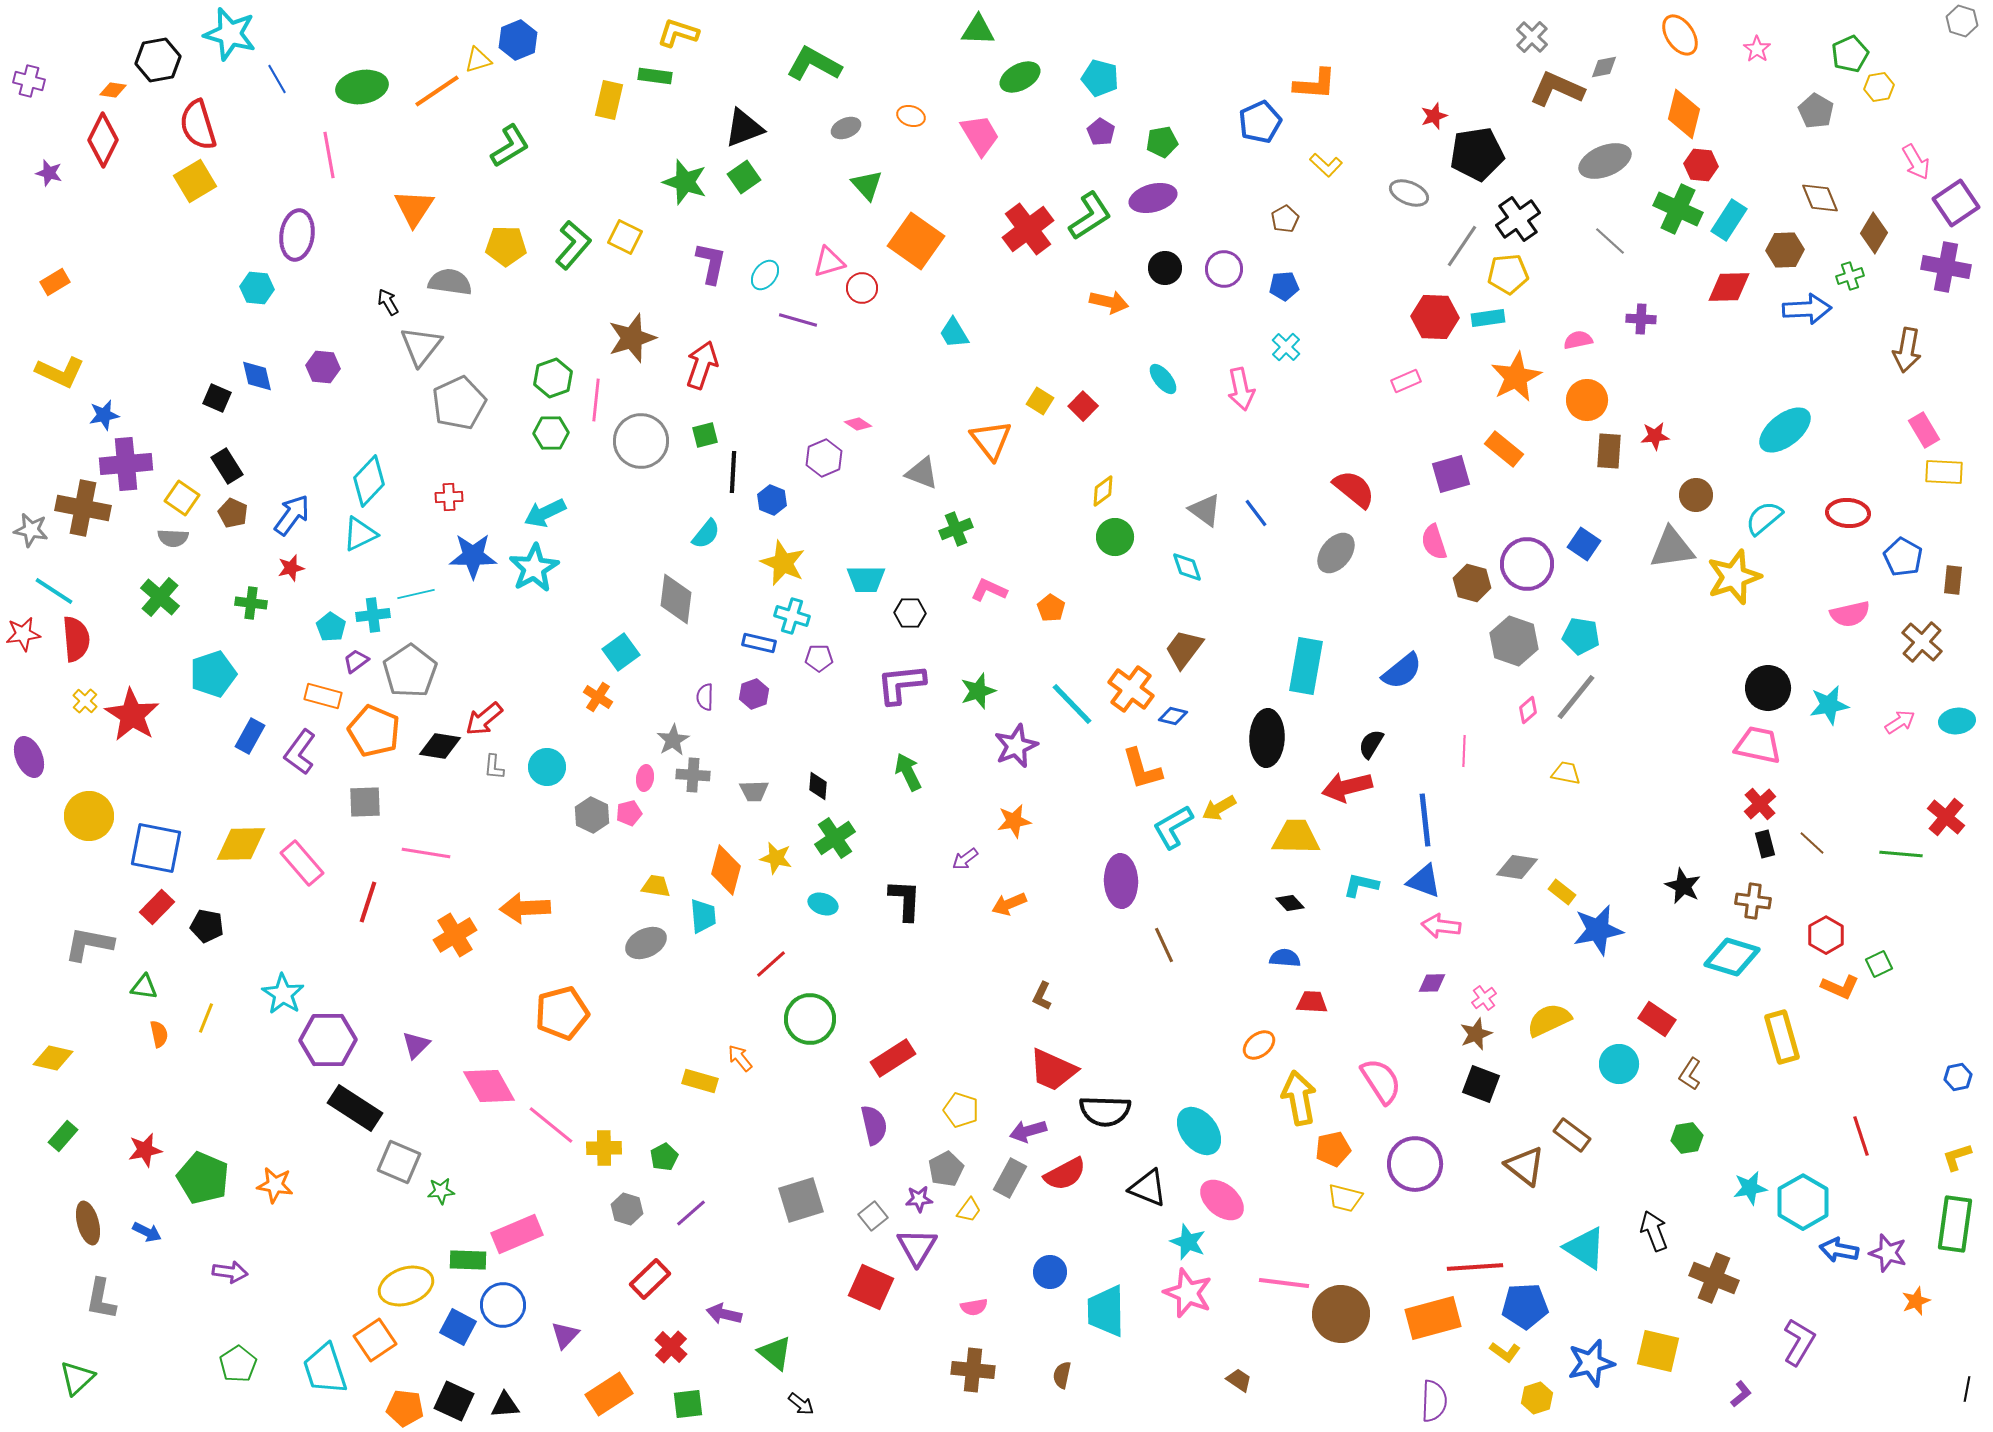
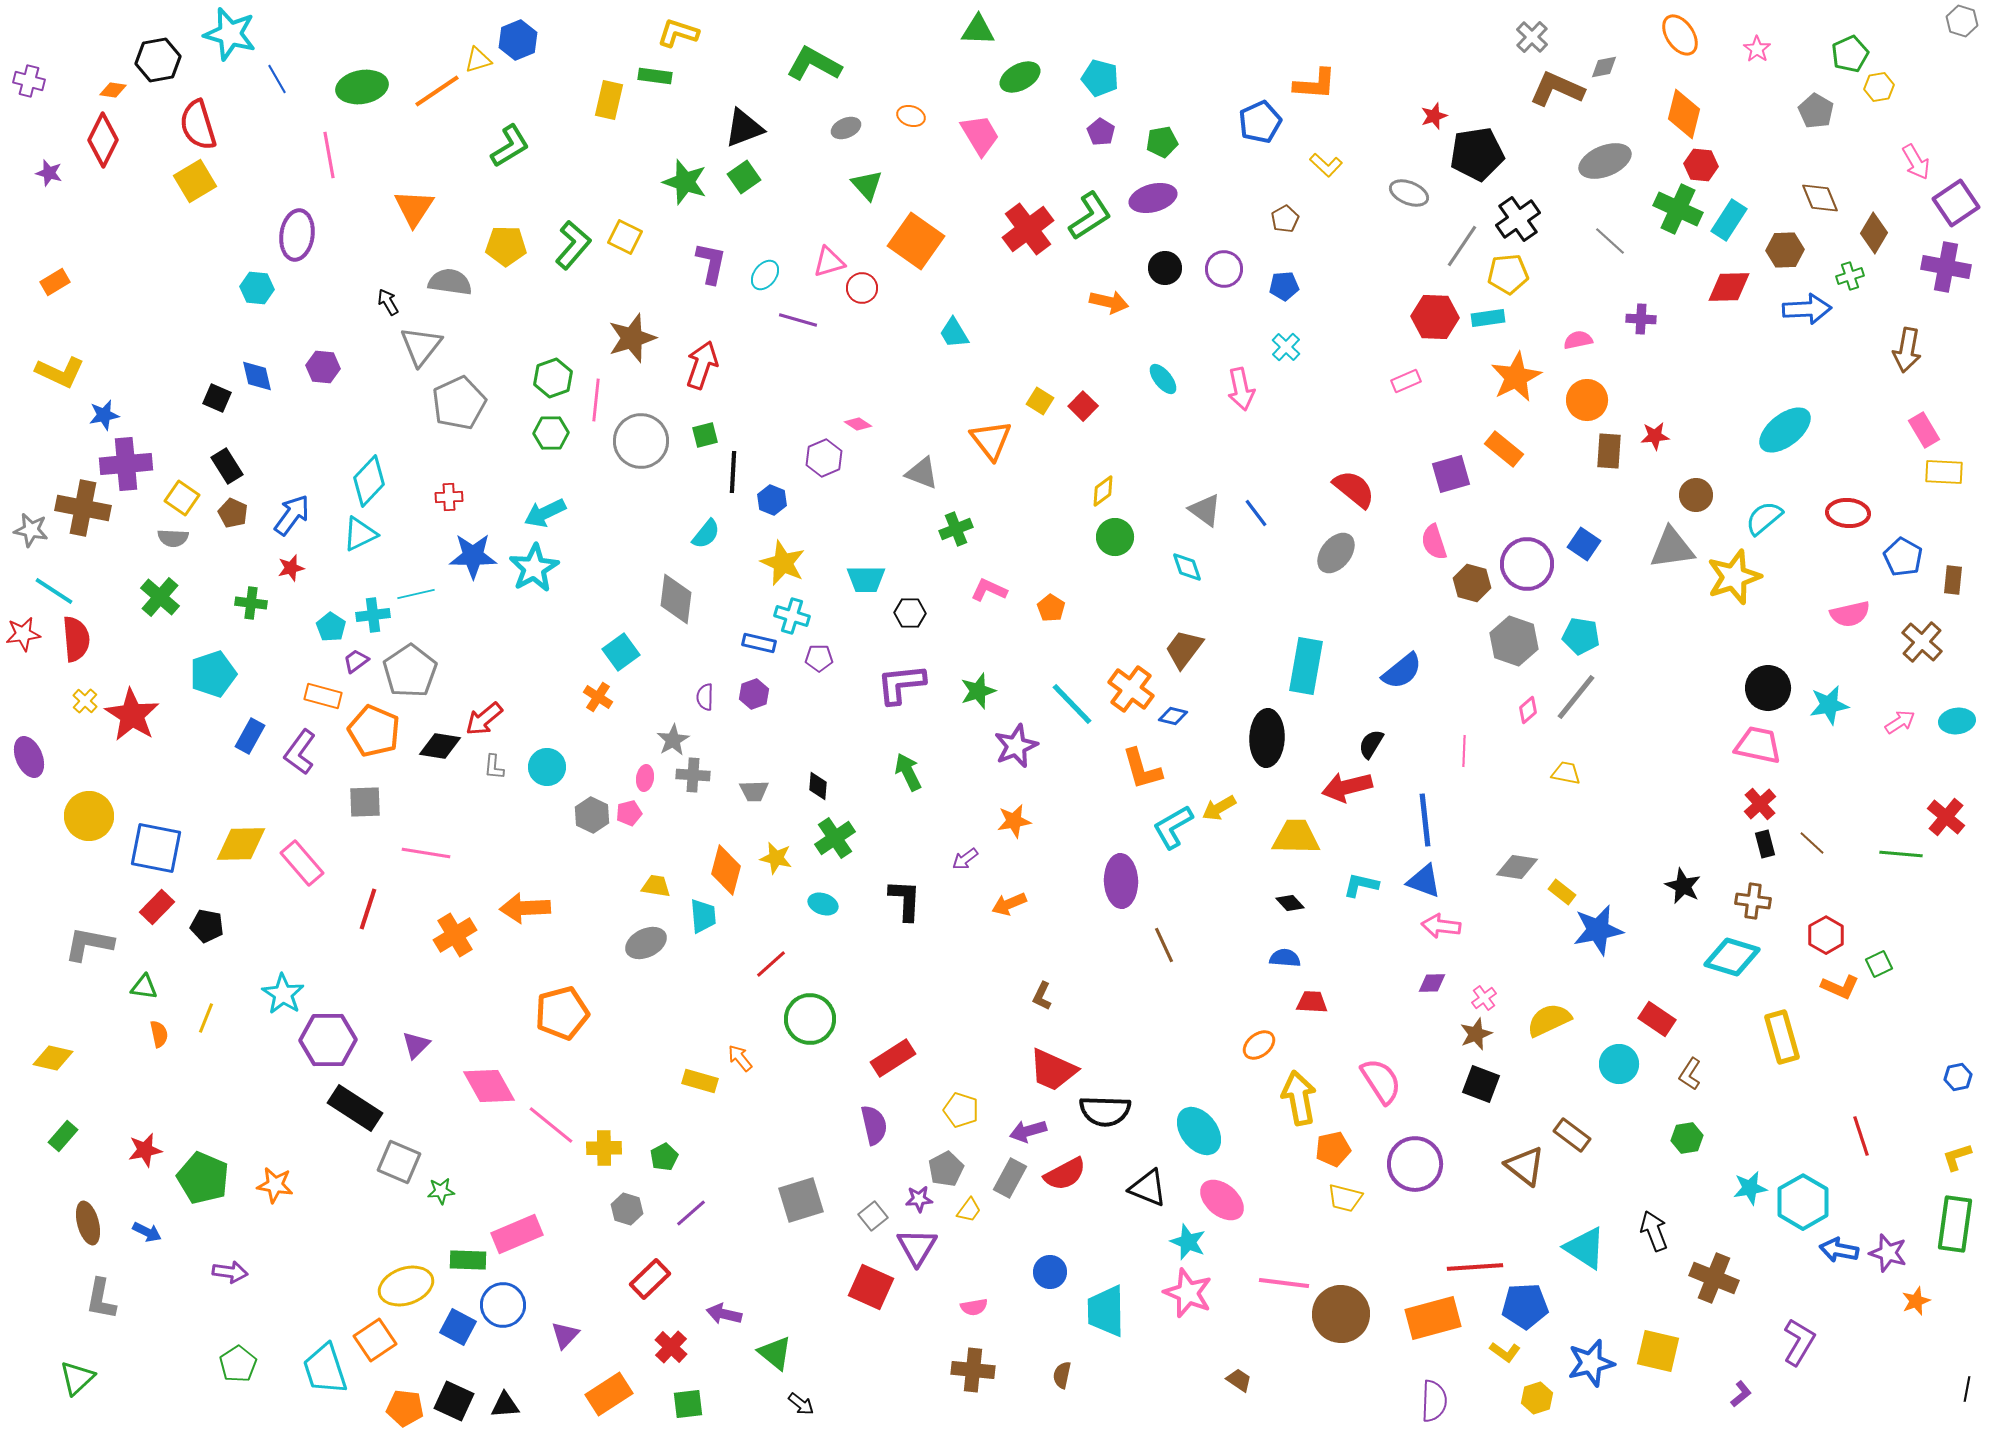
red line at (368, 902): moved 7 px down
